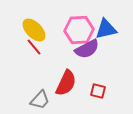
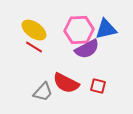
yellow ellipse: rotated 10 degrees counterclockwise
red line: rotated 18 degrees counterclockwise
red semicircle: rotated 92 degrees clockwise
red square: moved 5 px up
gray trapezoid: moved 3 px right, 8 px up
